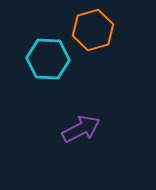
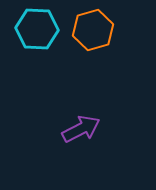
cyan hexagon: moved 11 px left, 30 px up
